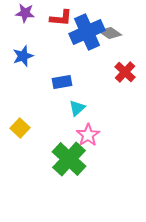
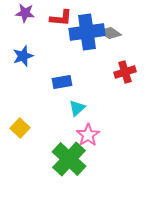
blue cross: rotated 16 degrees clockwise
red cross: rotated 30 degrees clockwise
